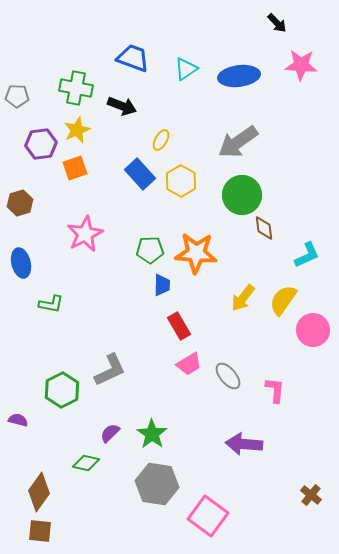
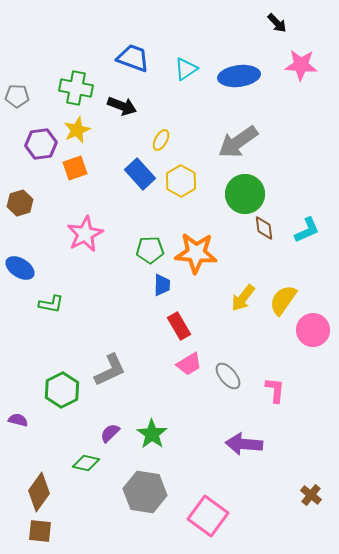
green circle at (242, 195): moved 3 px right, 1 px up
cyan L-shape at (307, 255): moved 25 px up
blue ellipse at (21, 263): moved 1 px left, 5 px down; rotated 44 degrees counterclockwise
gray hexagon at (157, 484): moved 12 px left, 8 px down
